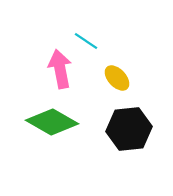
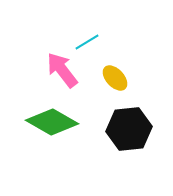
cyan line: moved 1 px right, 1 px down; rotated 65 degrees counterclockwise
pink arrow: moved 2 px right, 1 px down; rotated 27 degrees counterclockwise
yellow ellipse: moved 2 px left
